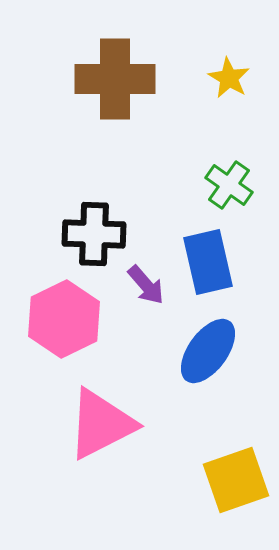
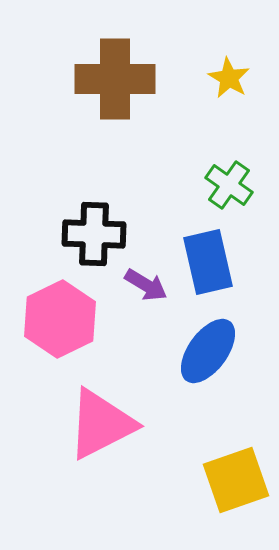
purple arrow: rotated 18 degrees counterclockwise
pink hexagon: moved 4 px left
